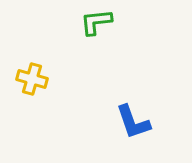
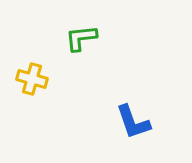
green L-shape: moved 15 px left, 16 px down
